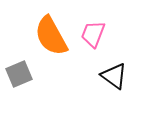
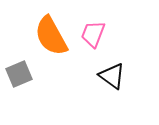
black triangle: moved 2 px left
